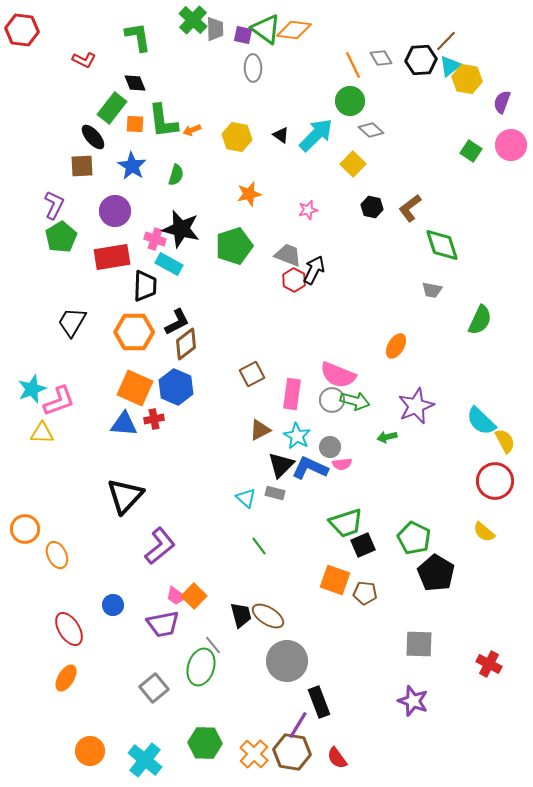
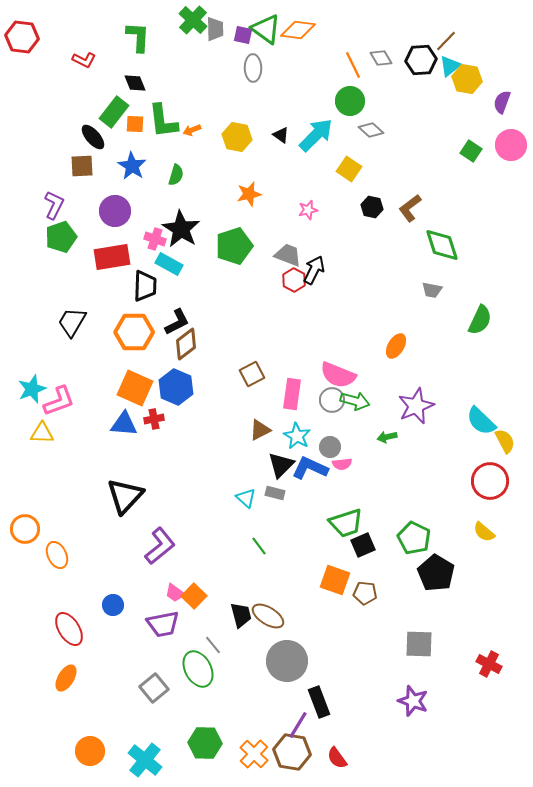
red hexagon at (22, 30): moved 7 px down
orange diamond at (294, 30): moved 4 px right
green L-shape at (138, 37): rotated 12 degrees clockwise
green rectangle at (112, 108): moved 2 px right, 4 px down
yellow square at (353, 164): moved 4 px left, 5 px down; rotated 10 degrees counterclockwise
black star at (181, 229): rotated 18 degrees clockwise
green pentagon at (61, 237): rotated 12 degrees clockwise
red circle at (495, 481): moved 5 px left
pink trapezoid at (176, 596): moved 1 px left, 3 px up
green ellipse at (201, 667): moved 3 px left, 2 px down; rotated 45 degrees counterclockwise
